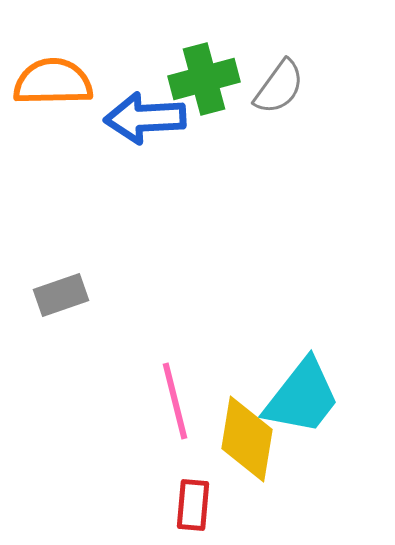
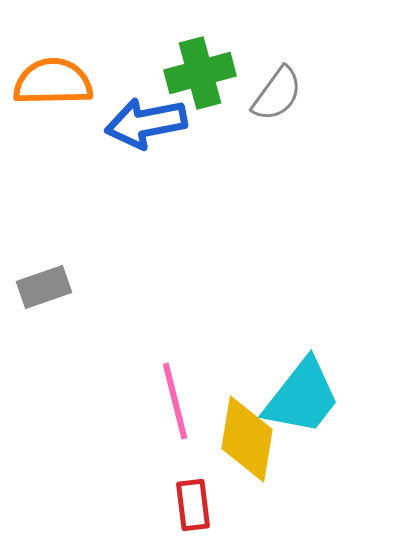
green cross: moved 4 px left, 6 px up
gray semicircle: moved 2 px left, 7 px down
blue arrow: moved 1 px right, 5 px down; rotated 8 degrees counterclockwise
gray rectangle: moved 17 px left, 8 px up
red rectangle: rotated 12 degrees counterclockwise
